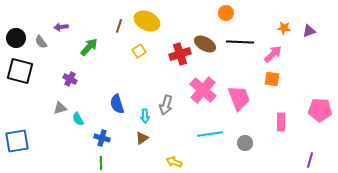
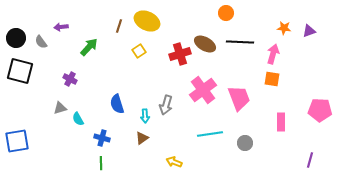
pink arrow: rotated 30 degrees counterclockwise
pink cross: rotated 12 degrees clockwise
